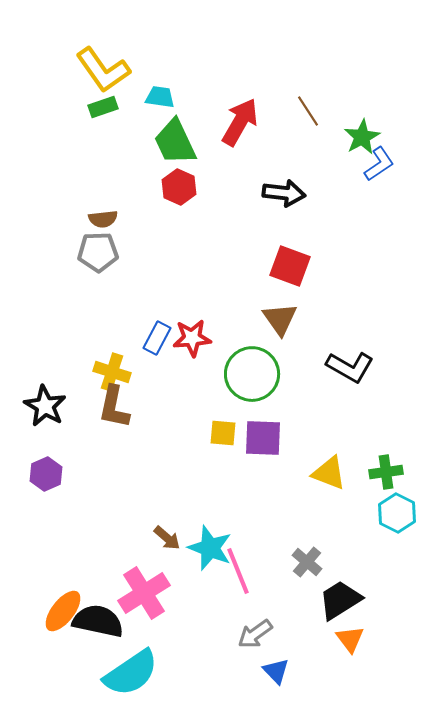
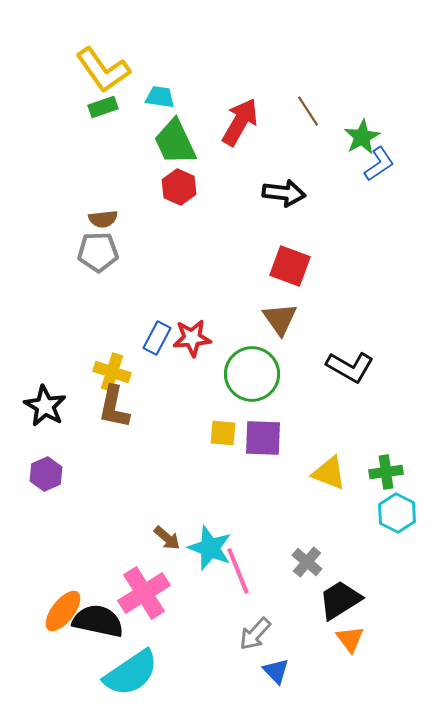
gray arrow: rotated 12 degrees counterclockwise
